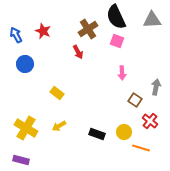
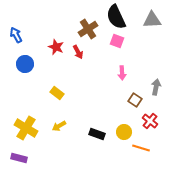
red star: moved 13 px right, 16 px down
purple rectangle: moved 2 px left, 2 px up
